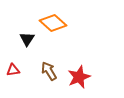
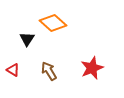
red triangle: rotated 40 degrees clockwise
red star: moved 13 px right, 9 px up
